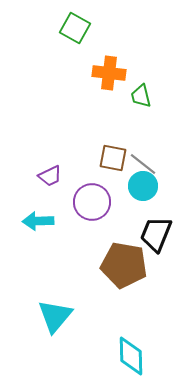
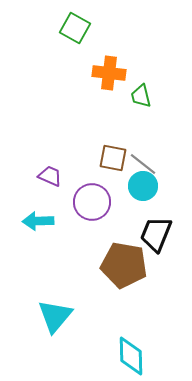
purple trapezoid: rotated 130 degrees counterclockwise
